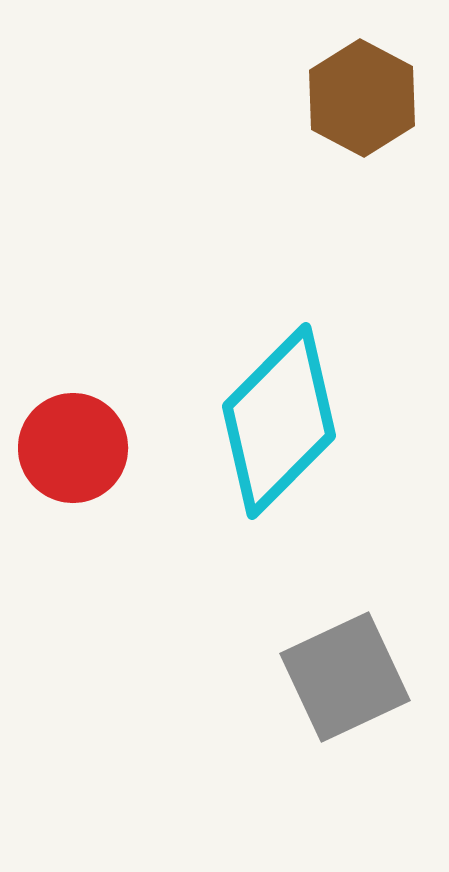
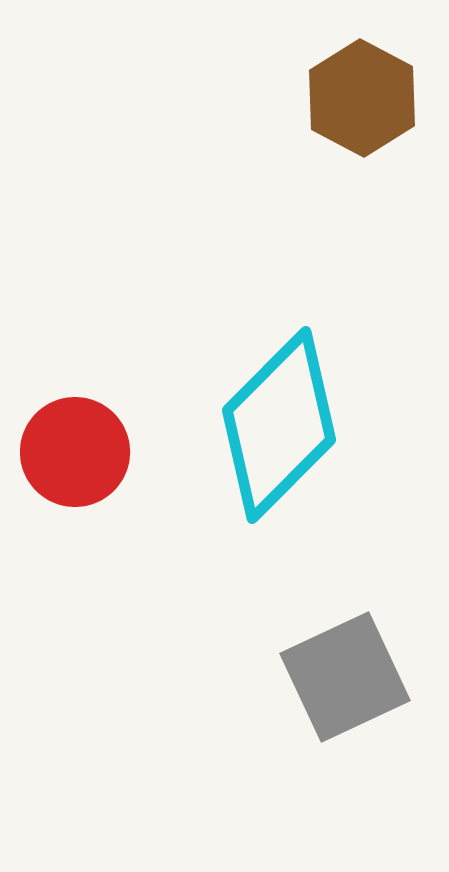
cyan diamond: moved 4 px down
red circle: moved 2 px right, 4 px down
